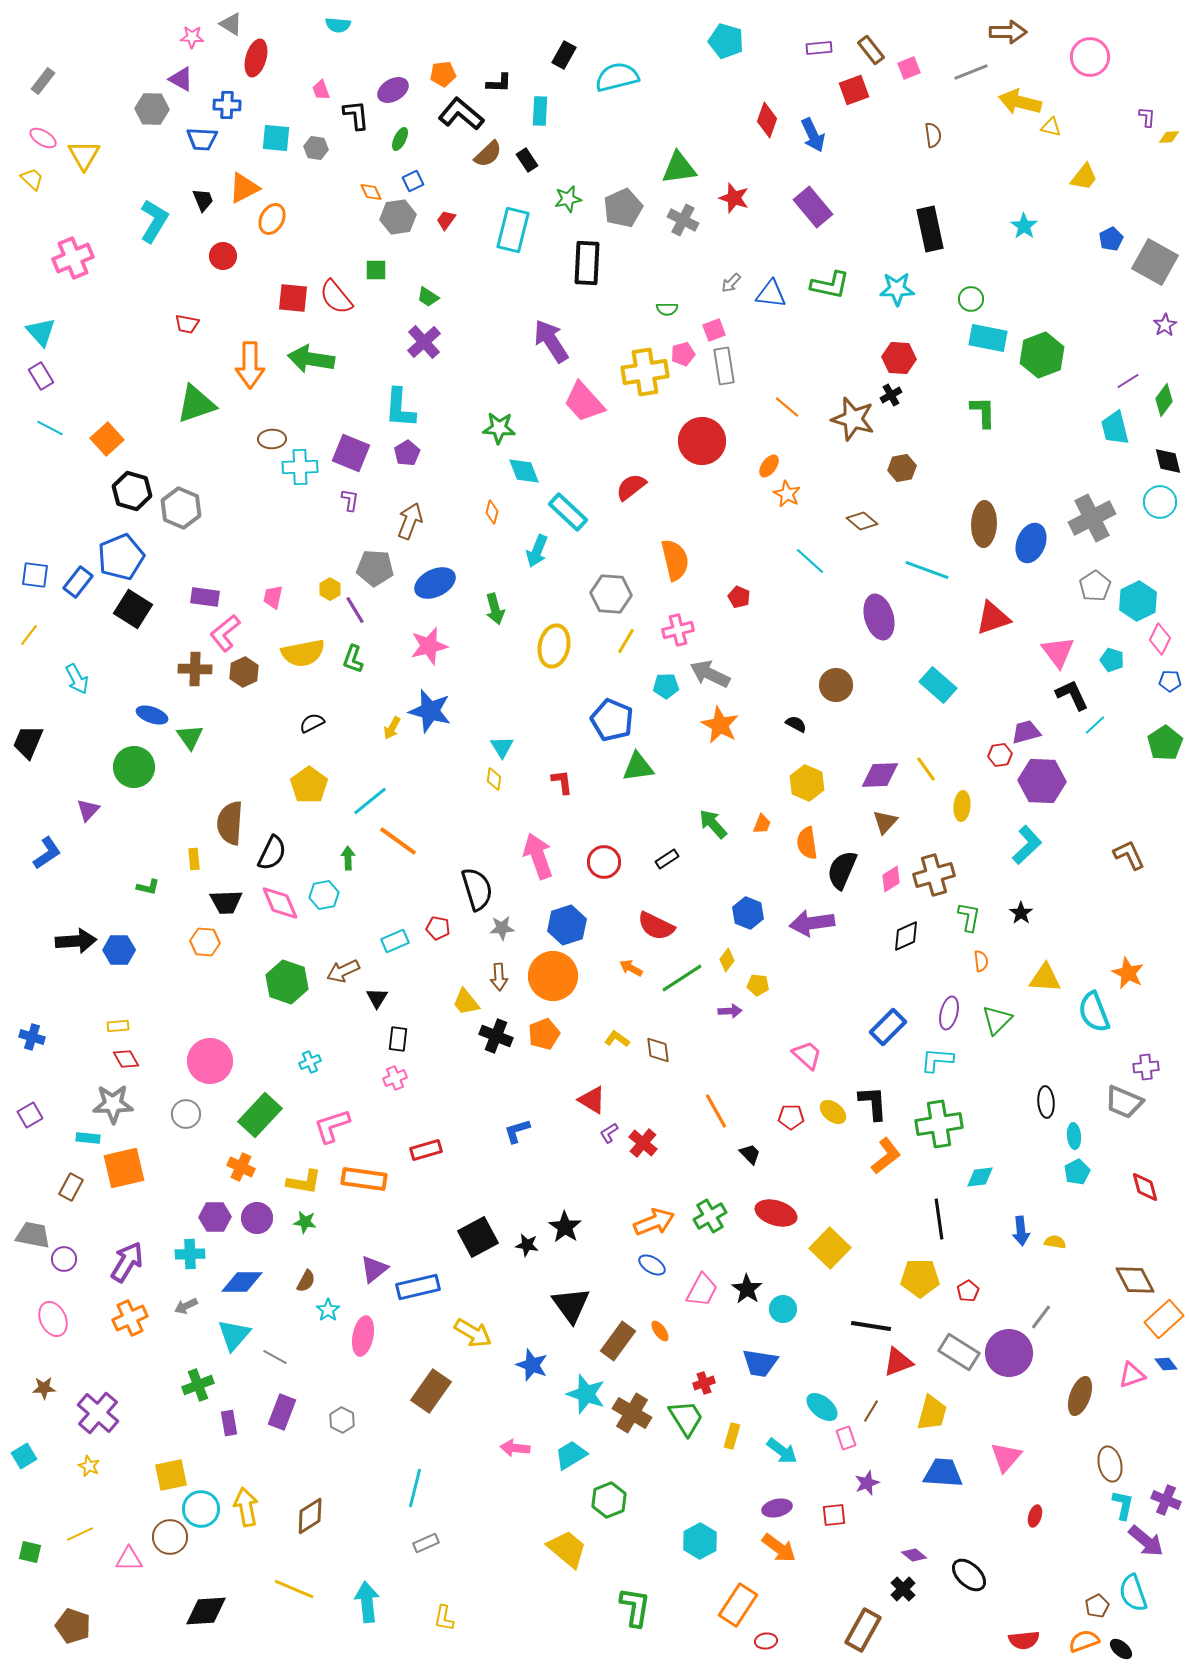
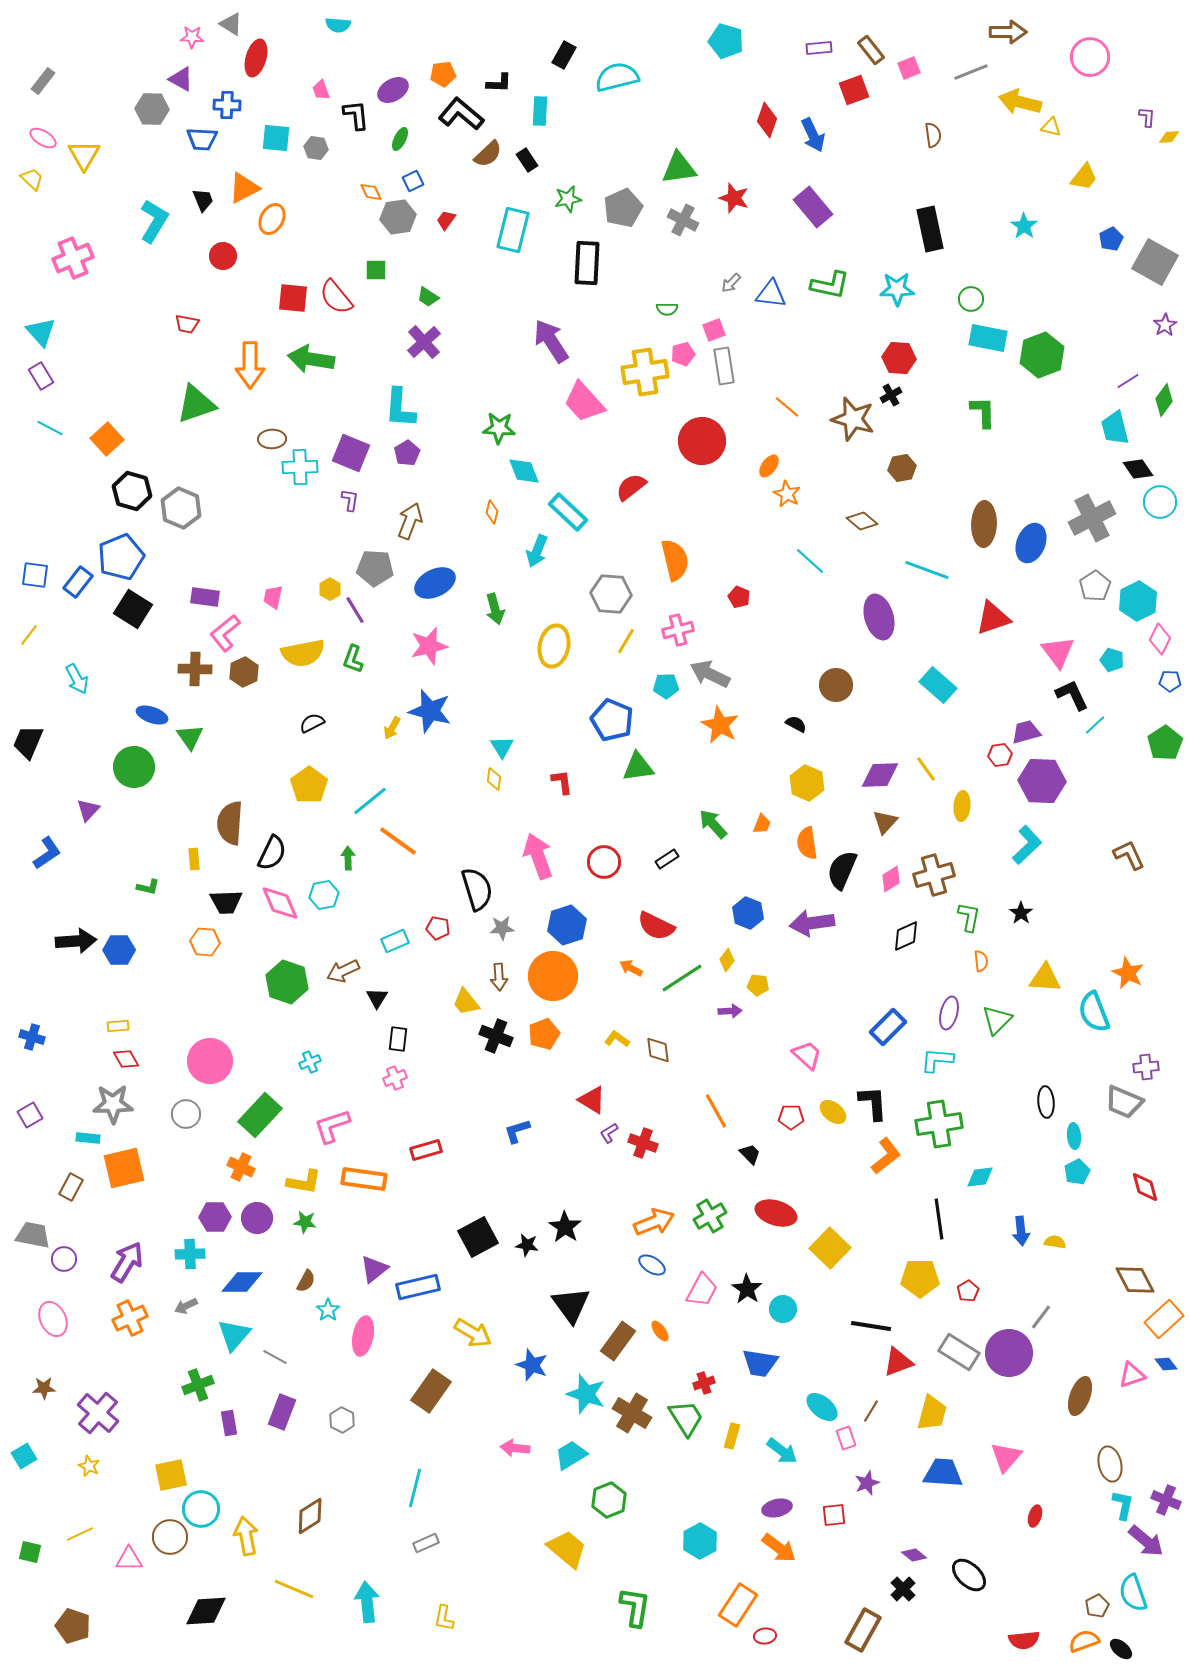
black diamond at (1168, 461): moved 30 px left, 8 px down; rotated 20 degrees counterclockwise
red cross at (643, 1143): rotated 20 degrees counterclockwise
yellow arrow at (246, 1507): moved 29 px down
red ellipse at (766, 1641): moved 1 px left, 5 px up
